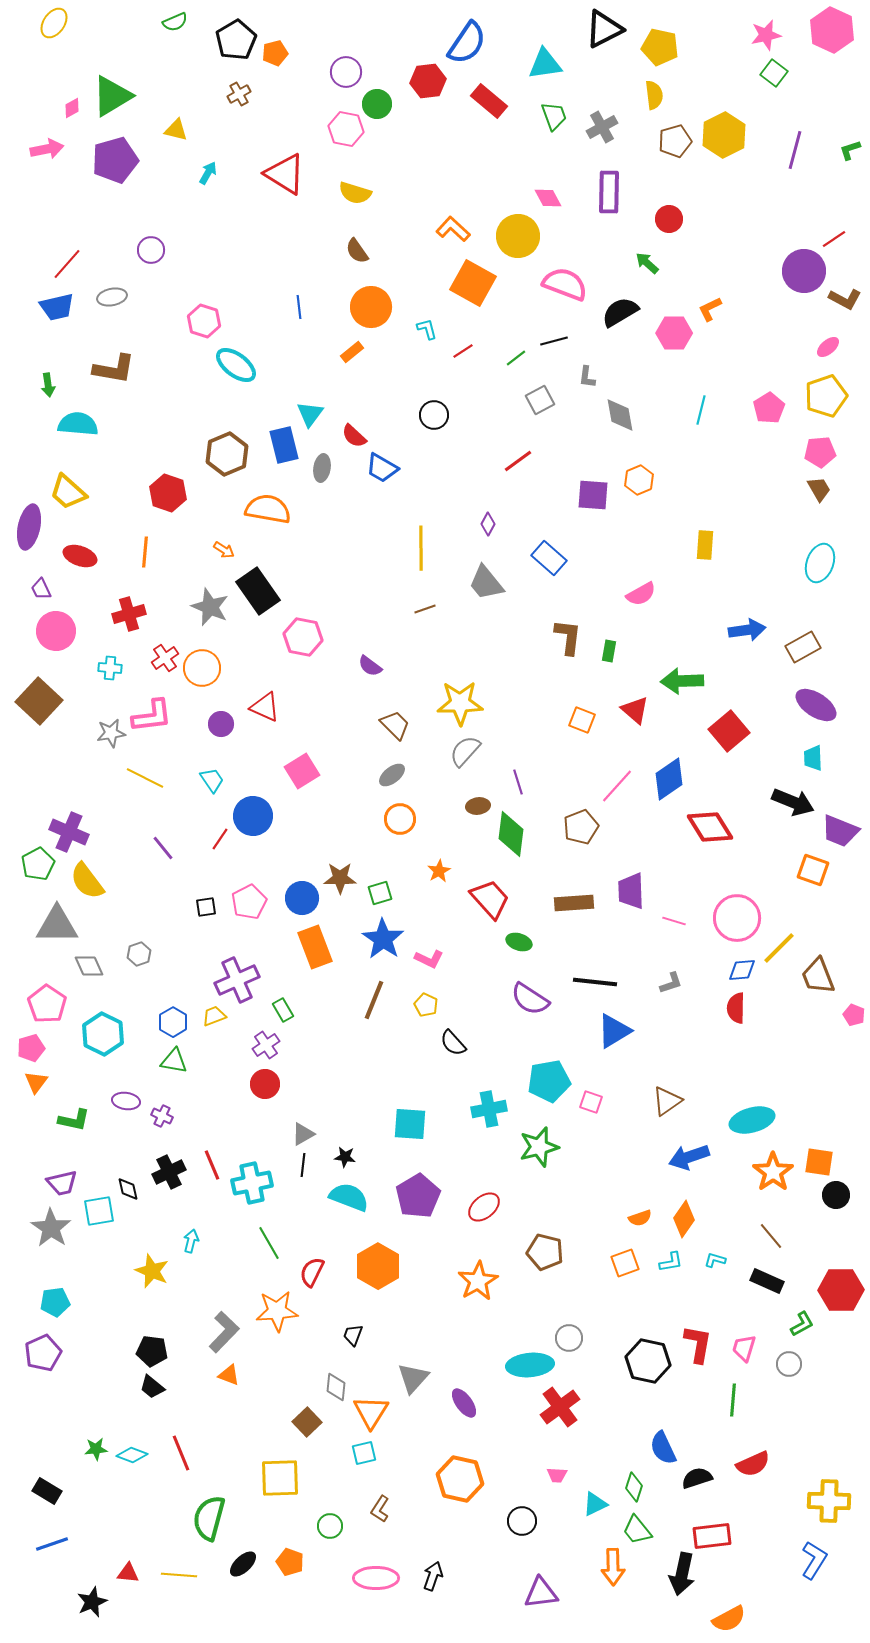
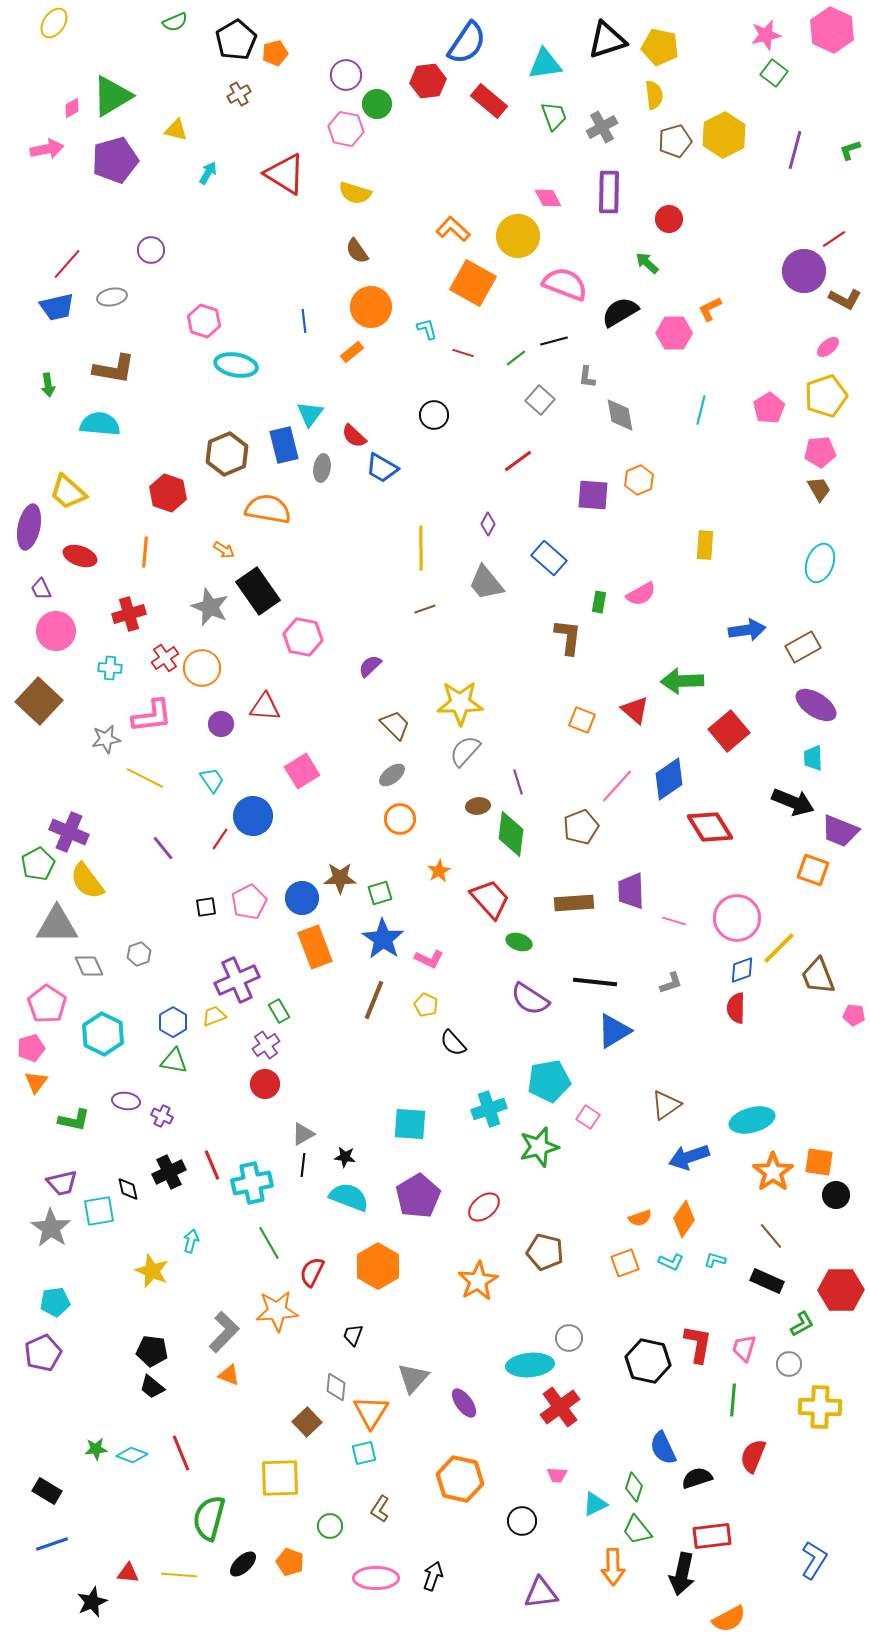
black triangle at (604, 29): moved 3 px right, 11 px down; rotated 9 degrees clockwise
purple circle at (346, 72): moved 3 px down
blue line at (299, 307): moved 5 px right, 14 px down
red line at (463, 351): moved 2 px down; rotated 50 degrees clockwise
cyan ellipse at (236, 365): rotated 27 degrees counterclockwise
gray square at (540, 400): rotated 20 degrees counterclockwise
cyan semicircle at (78, 424): moved 22 px right
green rectangle at (609, 651): moved 10 px left, 49 px up
purple semicircle at (370, 666): rotated 100 degrees clockwise
red triangle at (265, 707): rotated 20 degrees counterclockwise
gray star at (111, 733): moved 5 px left, 6 px down
blue diamond at (742, 970): rotated 16 degrees counterclockwise
green rectangle at (283, 1010): moved 4 px left, 1 px down
pink pentagon at (854, 1015): rotated 15 degrees counterclockwise
brown triangle at (667, 1101): moved 1 px left, 4 px down
pink square at (591, 1102): moved 3 px left, 15 px down; rotated 15 degrees clockwise
cyan cross at (489, 1109): rotated 8 degrees counterclockwise
cyan L-shape at (671, 1262): rotated 35 degrees clockwise
red semicircle at (753, 1464): moved 8 px up; rotated 136 degrees clockwise
yellow cross at (829, 1501): moved 9 px left, 94 px up
